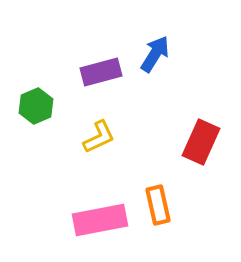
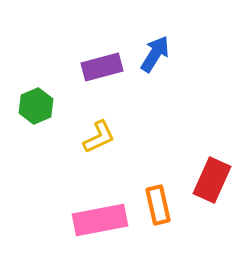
purple rectangle: moved 1 px right, 5 px up
red rectangle: moved 11 px right, 38 px down
